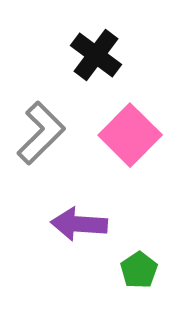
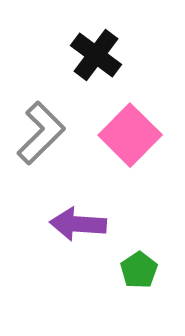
purple arrow: moved 1 px left
